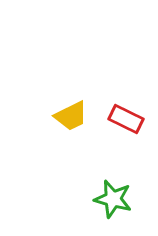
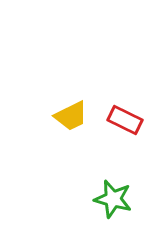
red rectangle: moved 1 px left, 1 px down
